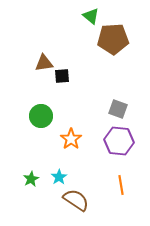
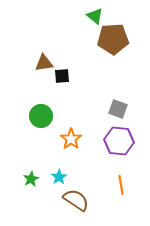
green triangle: moved 4 px right
